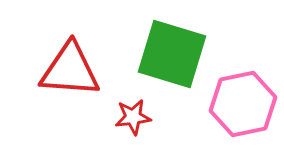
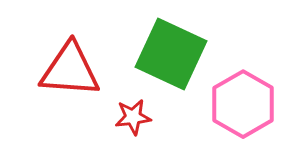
green square: moved 1 px left; rotated 8 degrees clockwise
pink hexagon: rotated 18 degrees counterclockwise
